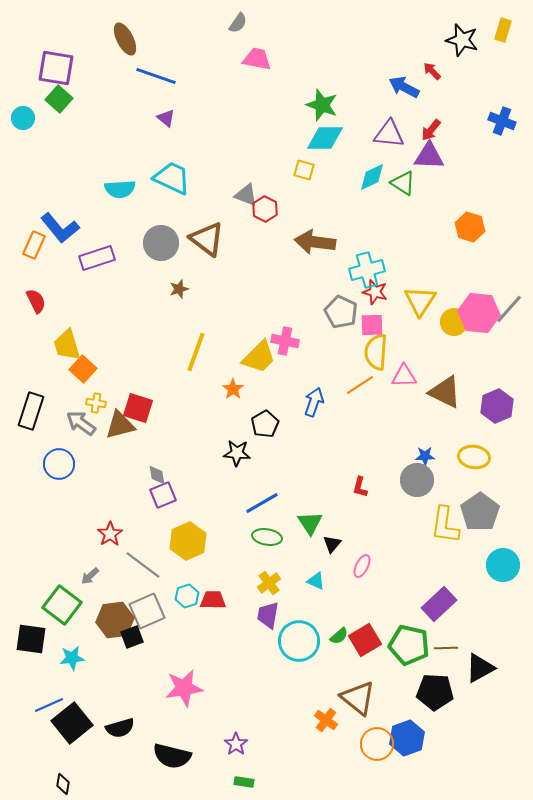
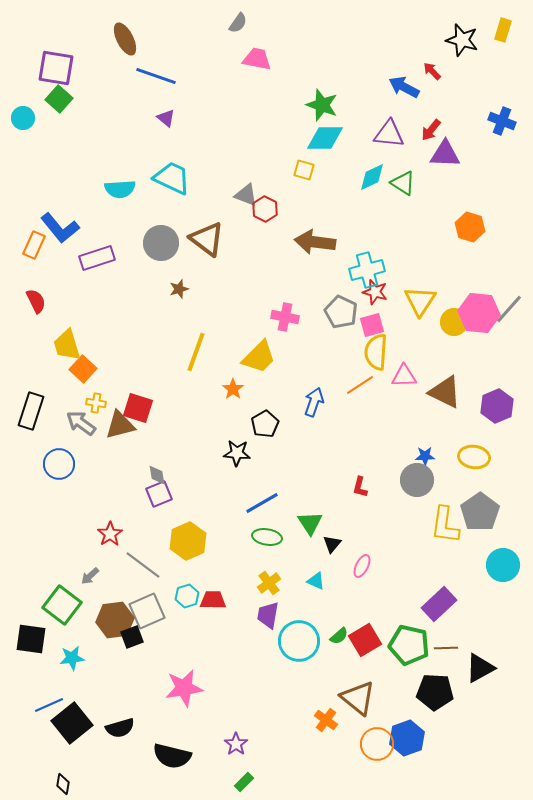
purple triangle at (429, 156): moved 16 px right, 2 px up
pink square at (372, 325): rotated 15 degrees counterclockwise
pink cross at (285, 341): moved 24 px up
purple square at (163, 495): moved 4 px left, 1 px up
green rectangle at (244, 782): rotated 54 degrees counterclockwise
